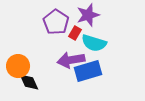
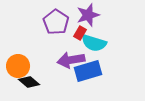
red rectangle: moved 5 px right
black diamond: rotated 25 degrees counterclockwise
